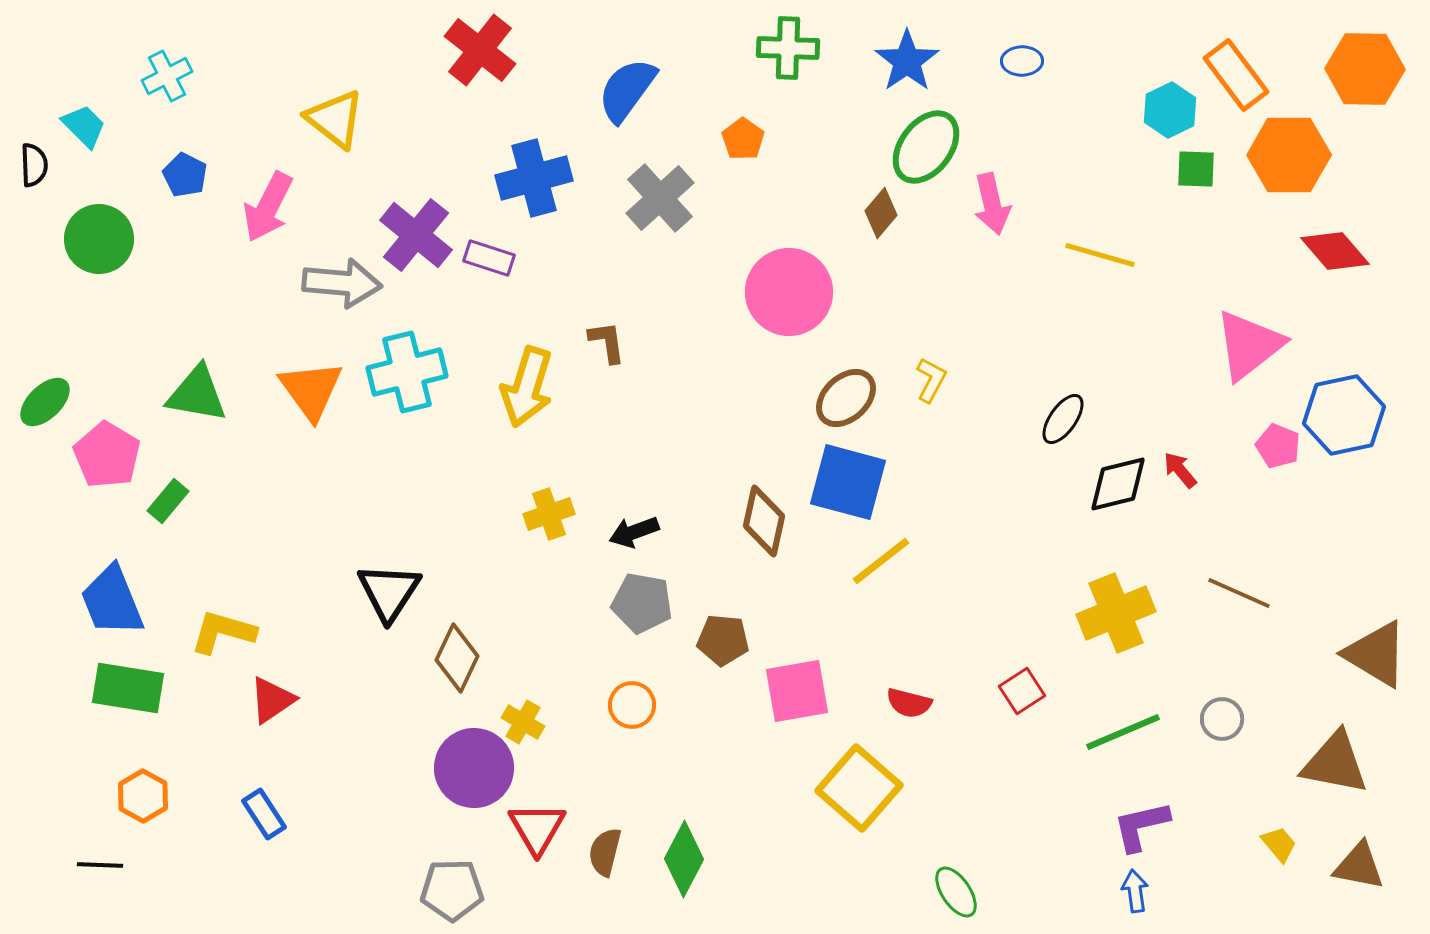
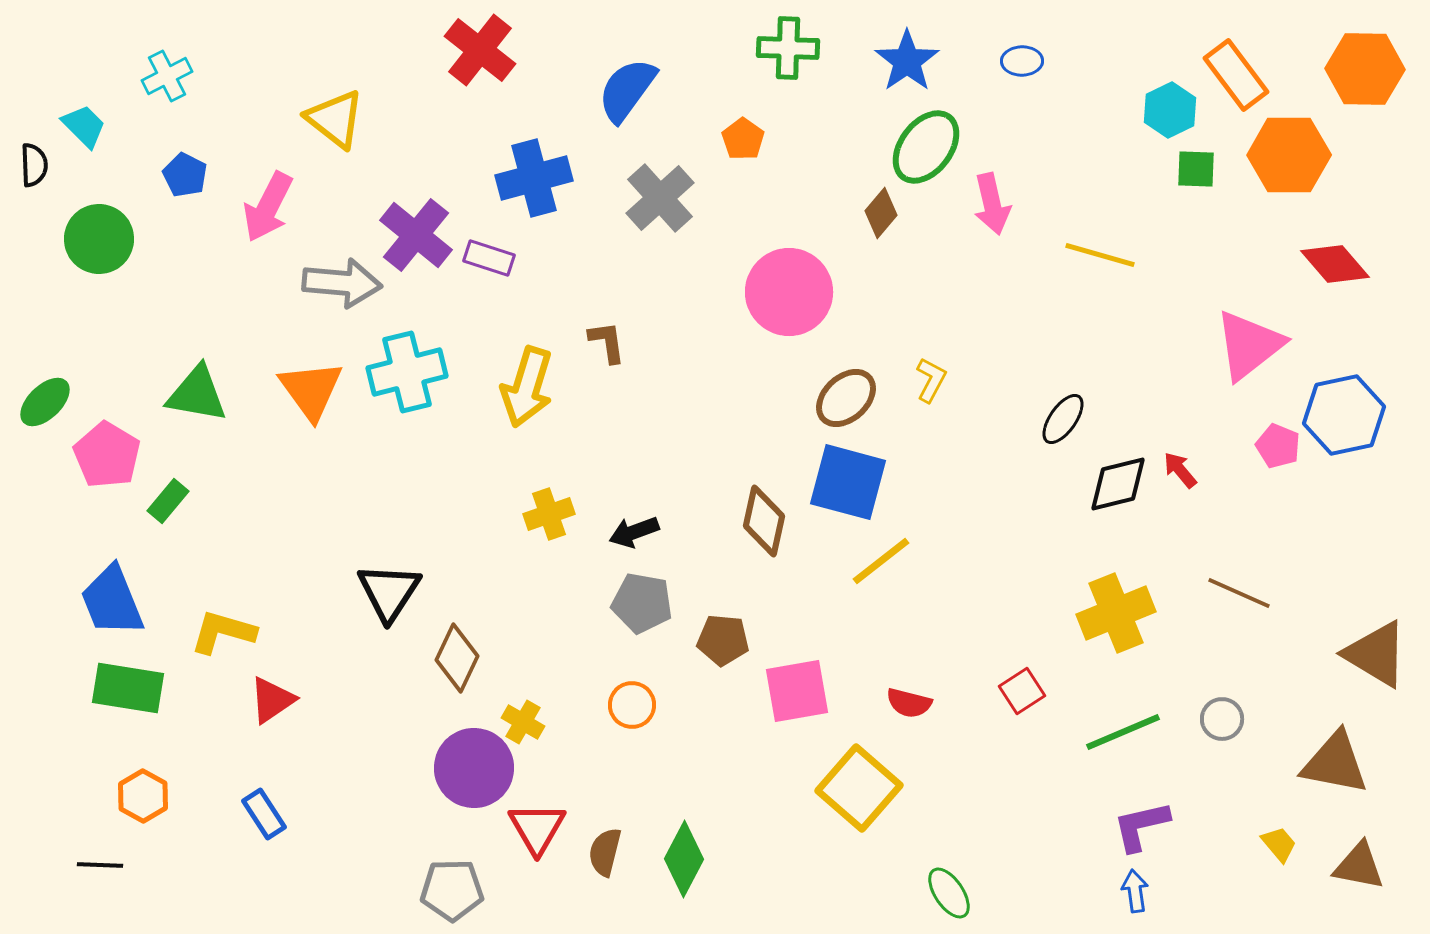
red diamond at (1335, 251): moved 13 px down
green ellipse at (956, 892): moved 7 px left, 1 px down
